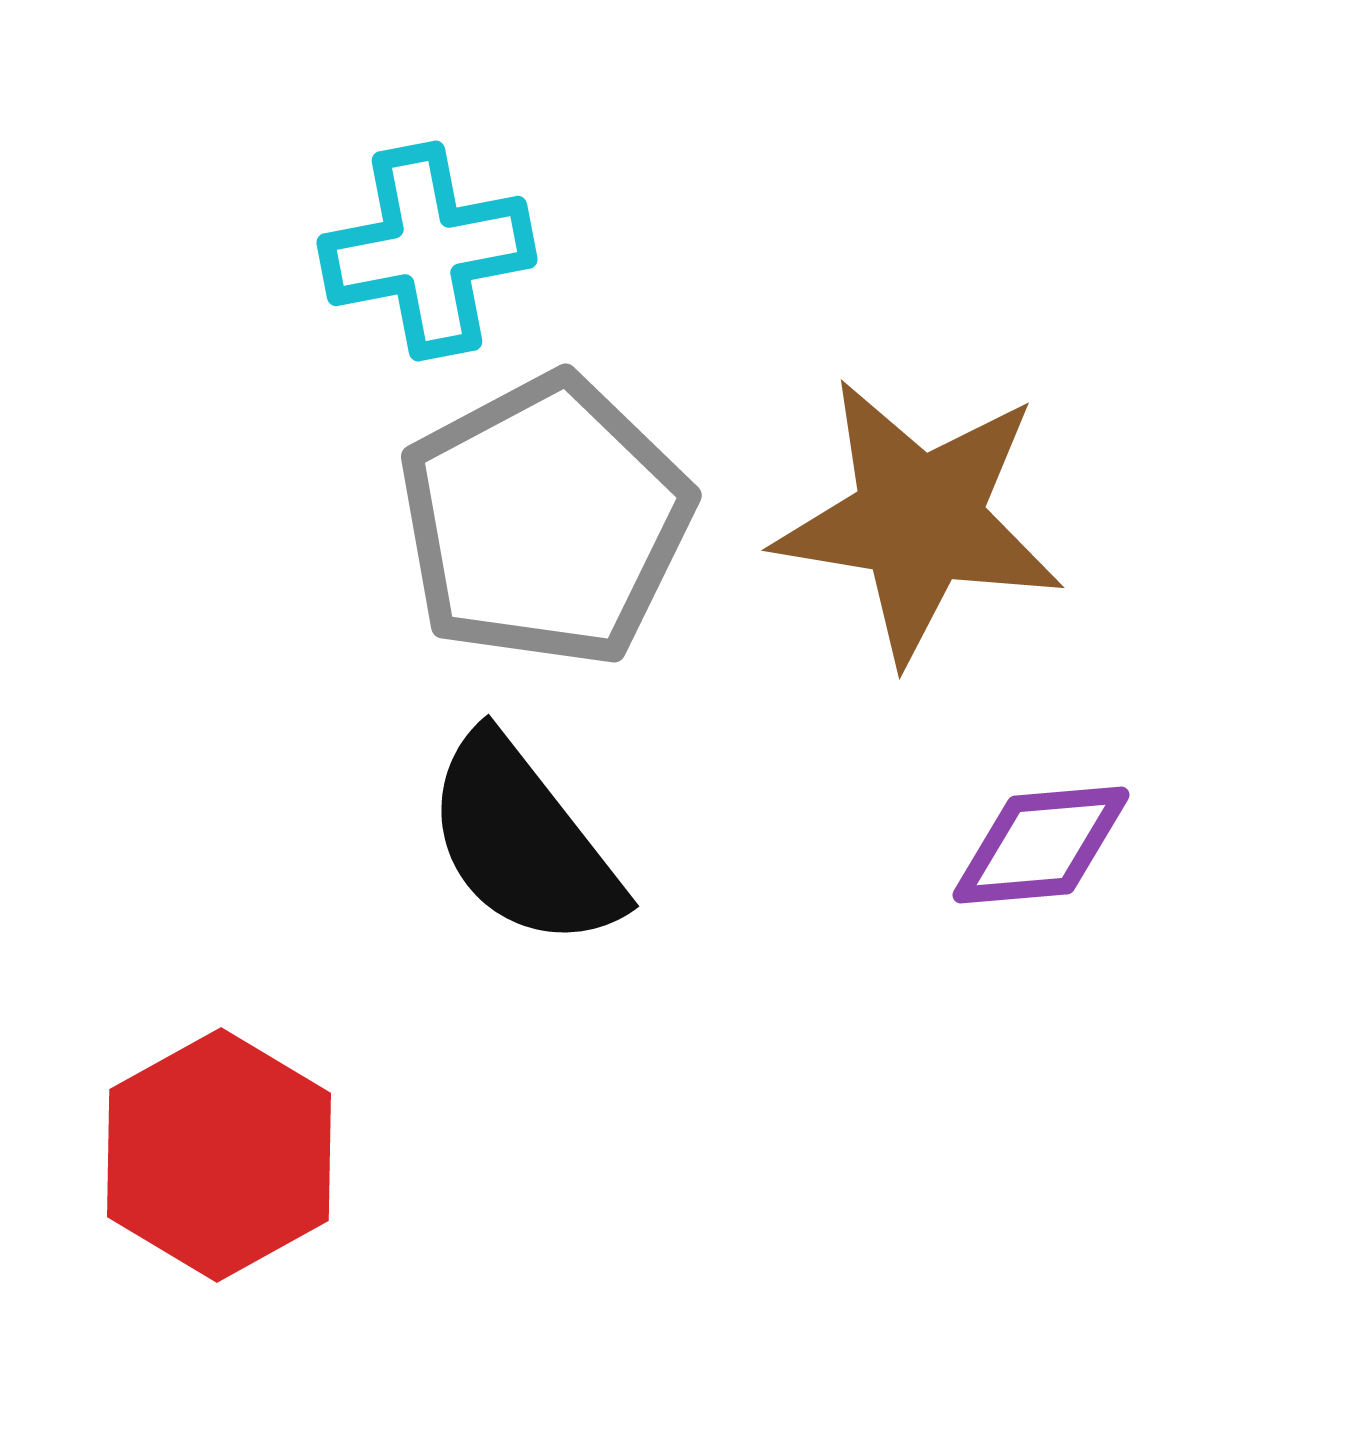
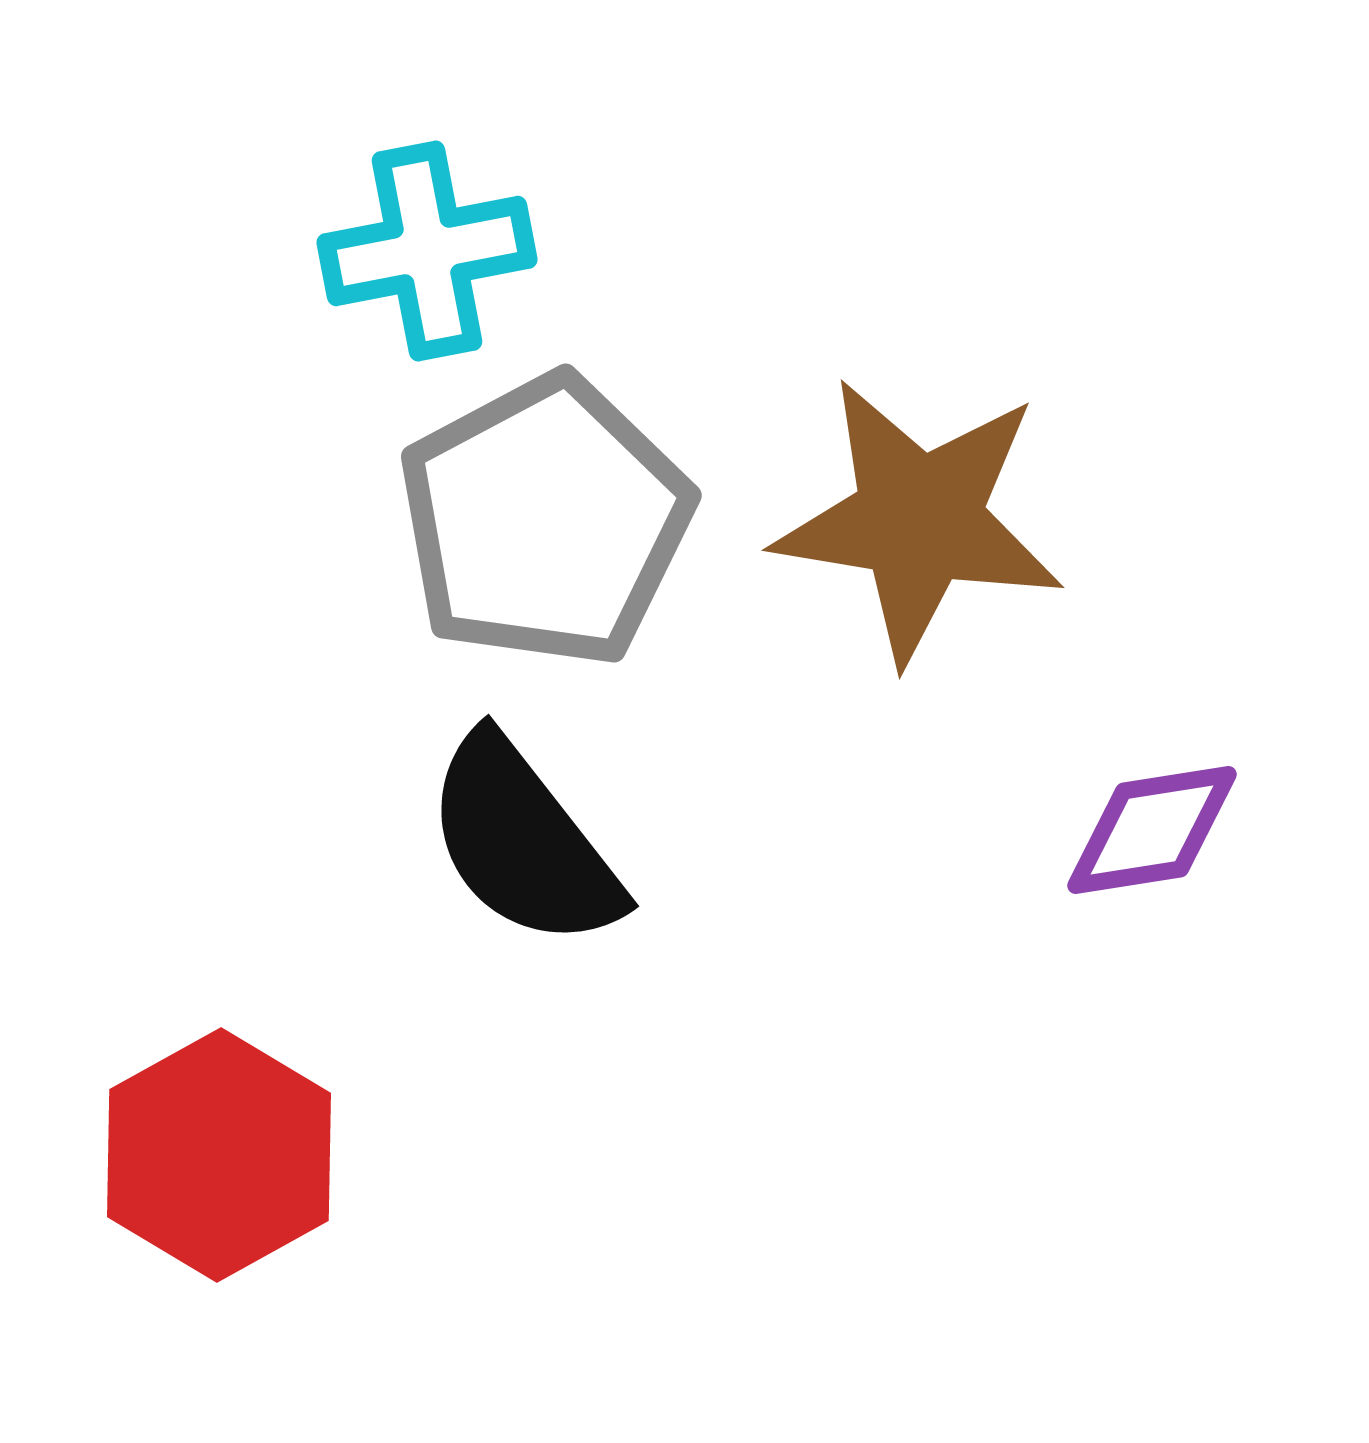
purple diamond: moved 111 px right, 15 px up; rotated 4 degrees counterclockwise
